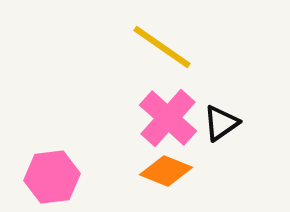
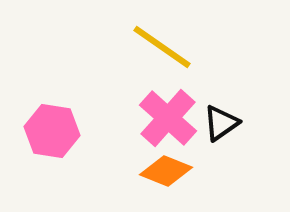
pink hexagon: moved 46 px up; rotated 16 degrees clockwise
